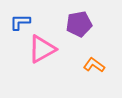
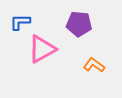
purple pentagon: rotated 15 degrees clockwise
